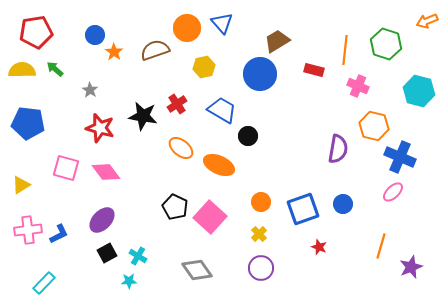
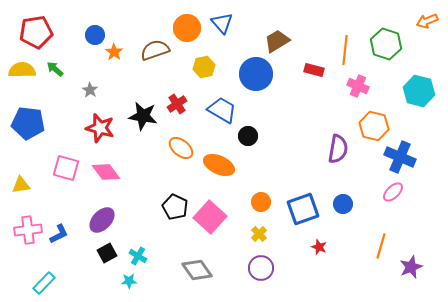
blue circle at (260, 74): moved 4 px left
yellow triangle at (21, 185): rotated 24 degrees clockwise
